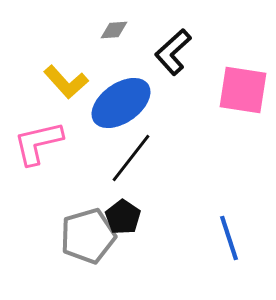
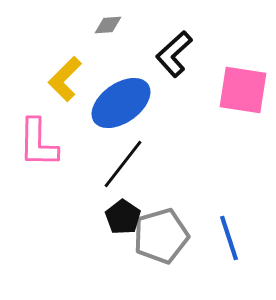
gray diamond: moved 6 px left, 5 px up
black L-shape: moved 1 px right, 2 px down
yellow L-shape: moved 1 px left, 3 px up; rotated 87 degrees clockwise
pink L-shape: rotated 76 degrees counterclockwise
black line: moved 8 px left, 6 px down
gray pentagon: moved 73 px right
